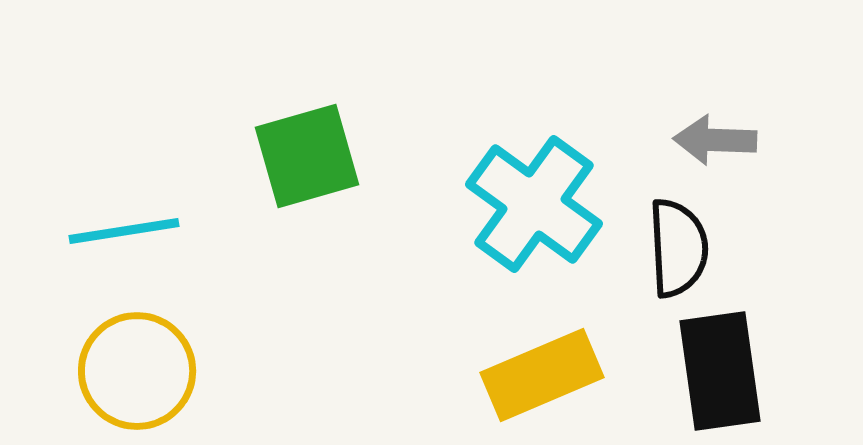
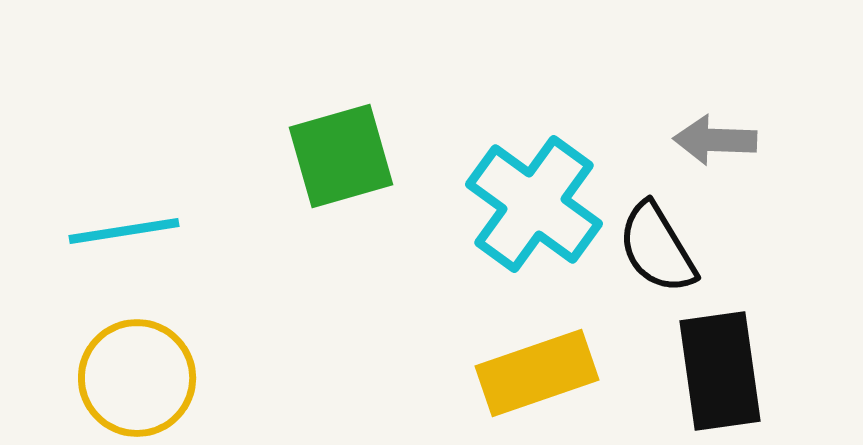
green square: moved 34 px right
black semicircle: moved 21 px left; rotated 152 degrees clockwise
yellow circle: moved 7 px down
yellow rectangle: moved 5 px left, 2 px up; rotated 4 degrees clockwise
